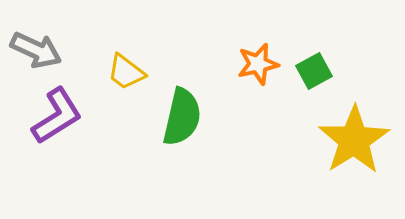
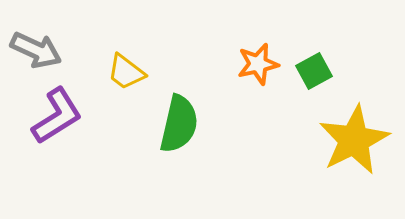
green semicircle: moved 3 px left, 7 px down
yellow star: rotated 6 degrees clockwise
